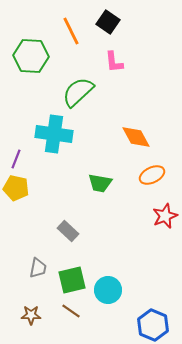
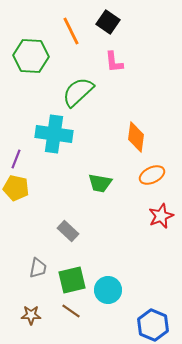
orange diamond: rotated 36 degrees clockwise
red star: moved 4 px left
